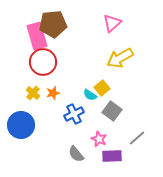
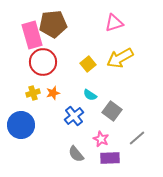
pink triangle: moved 2 px right; rotated 24 degrees clockwise
pink rectangle: moved 5 px left, 1 px up
yellow square: moved 14 px left, 24 px up
yellow cross: rotated 32 degrees clockwise
blue cross: moved 2 px down; rotated 12 degrees counterclockwise
pink star: moved 2 px right
purple rectangle: moved 2 px left, 2 px down
